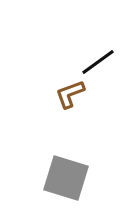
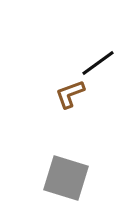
black line: moved 1 px down
